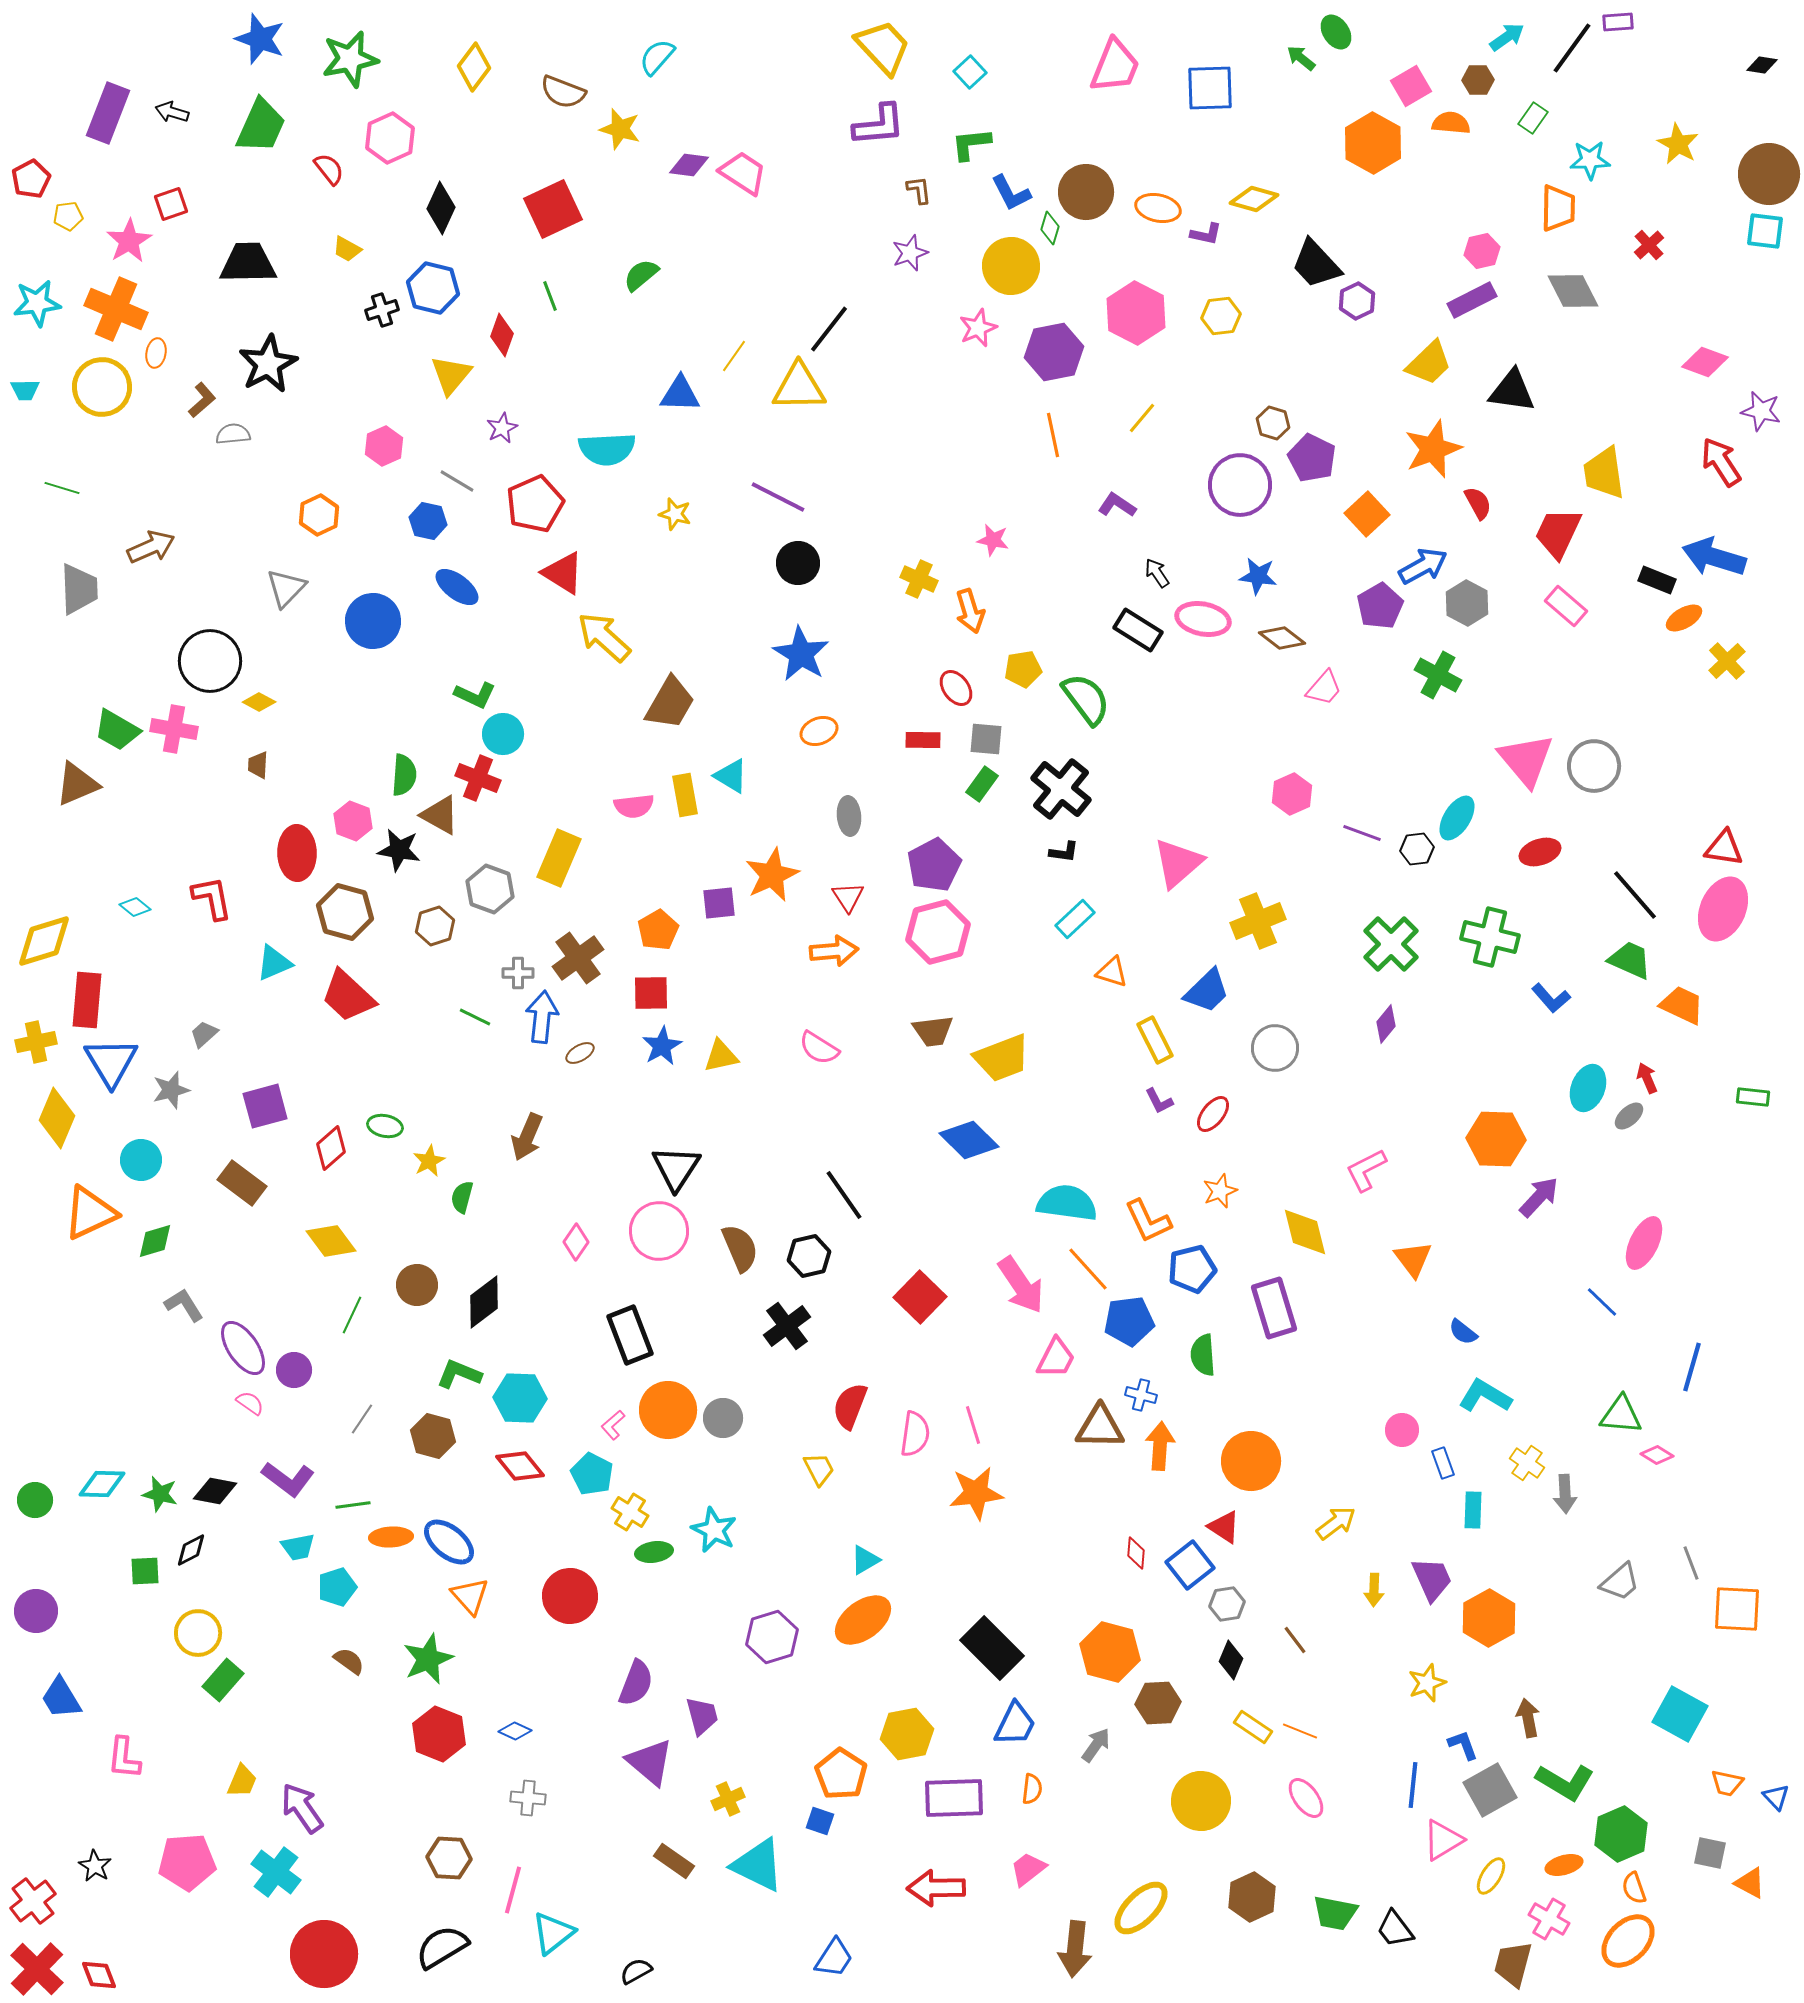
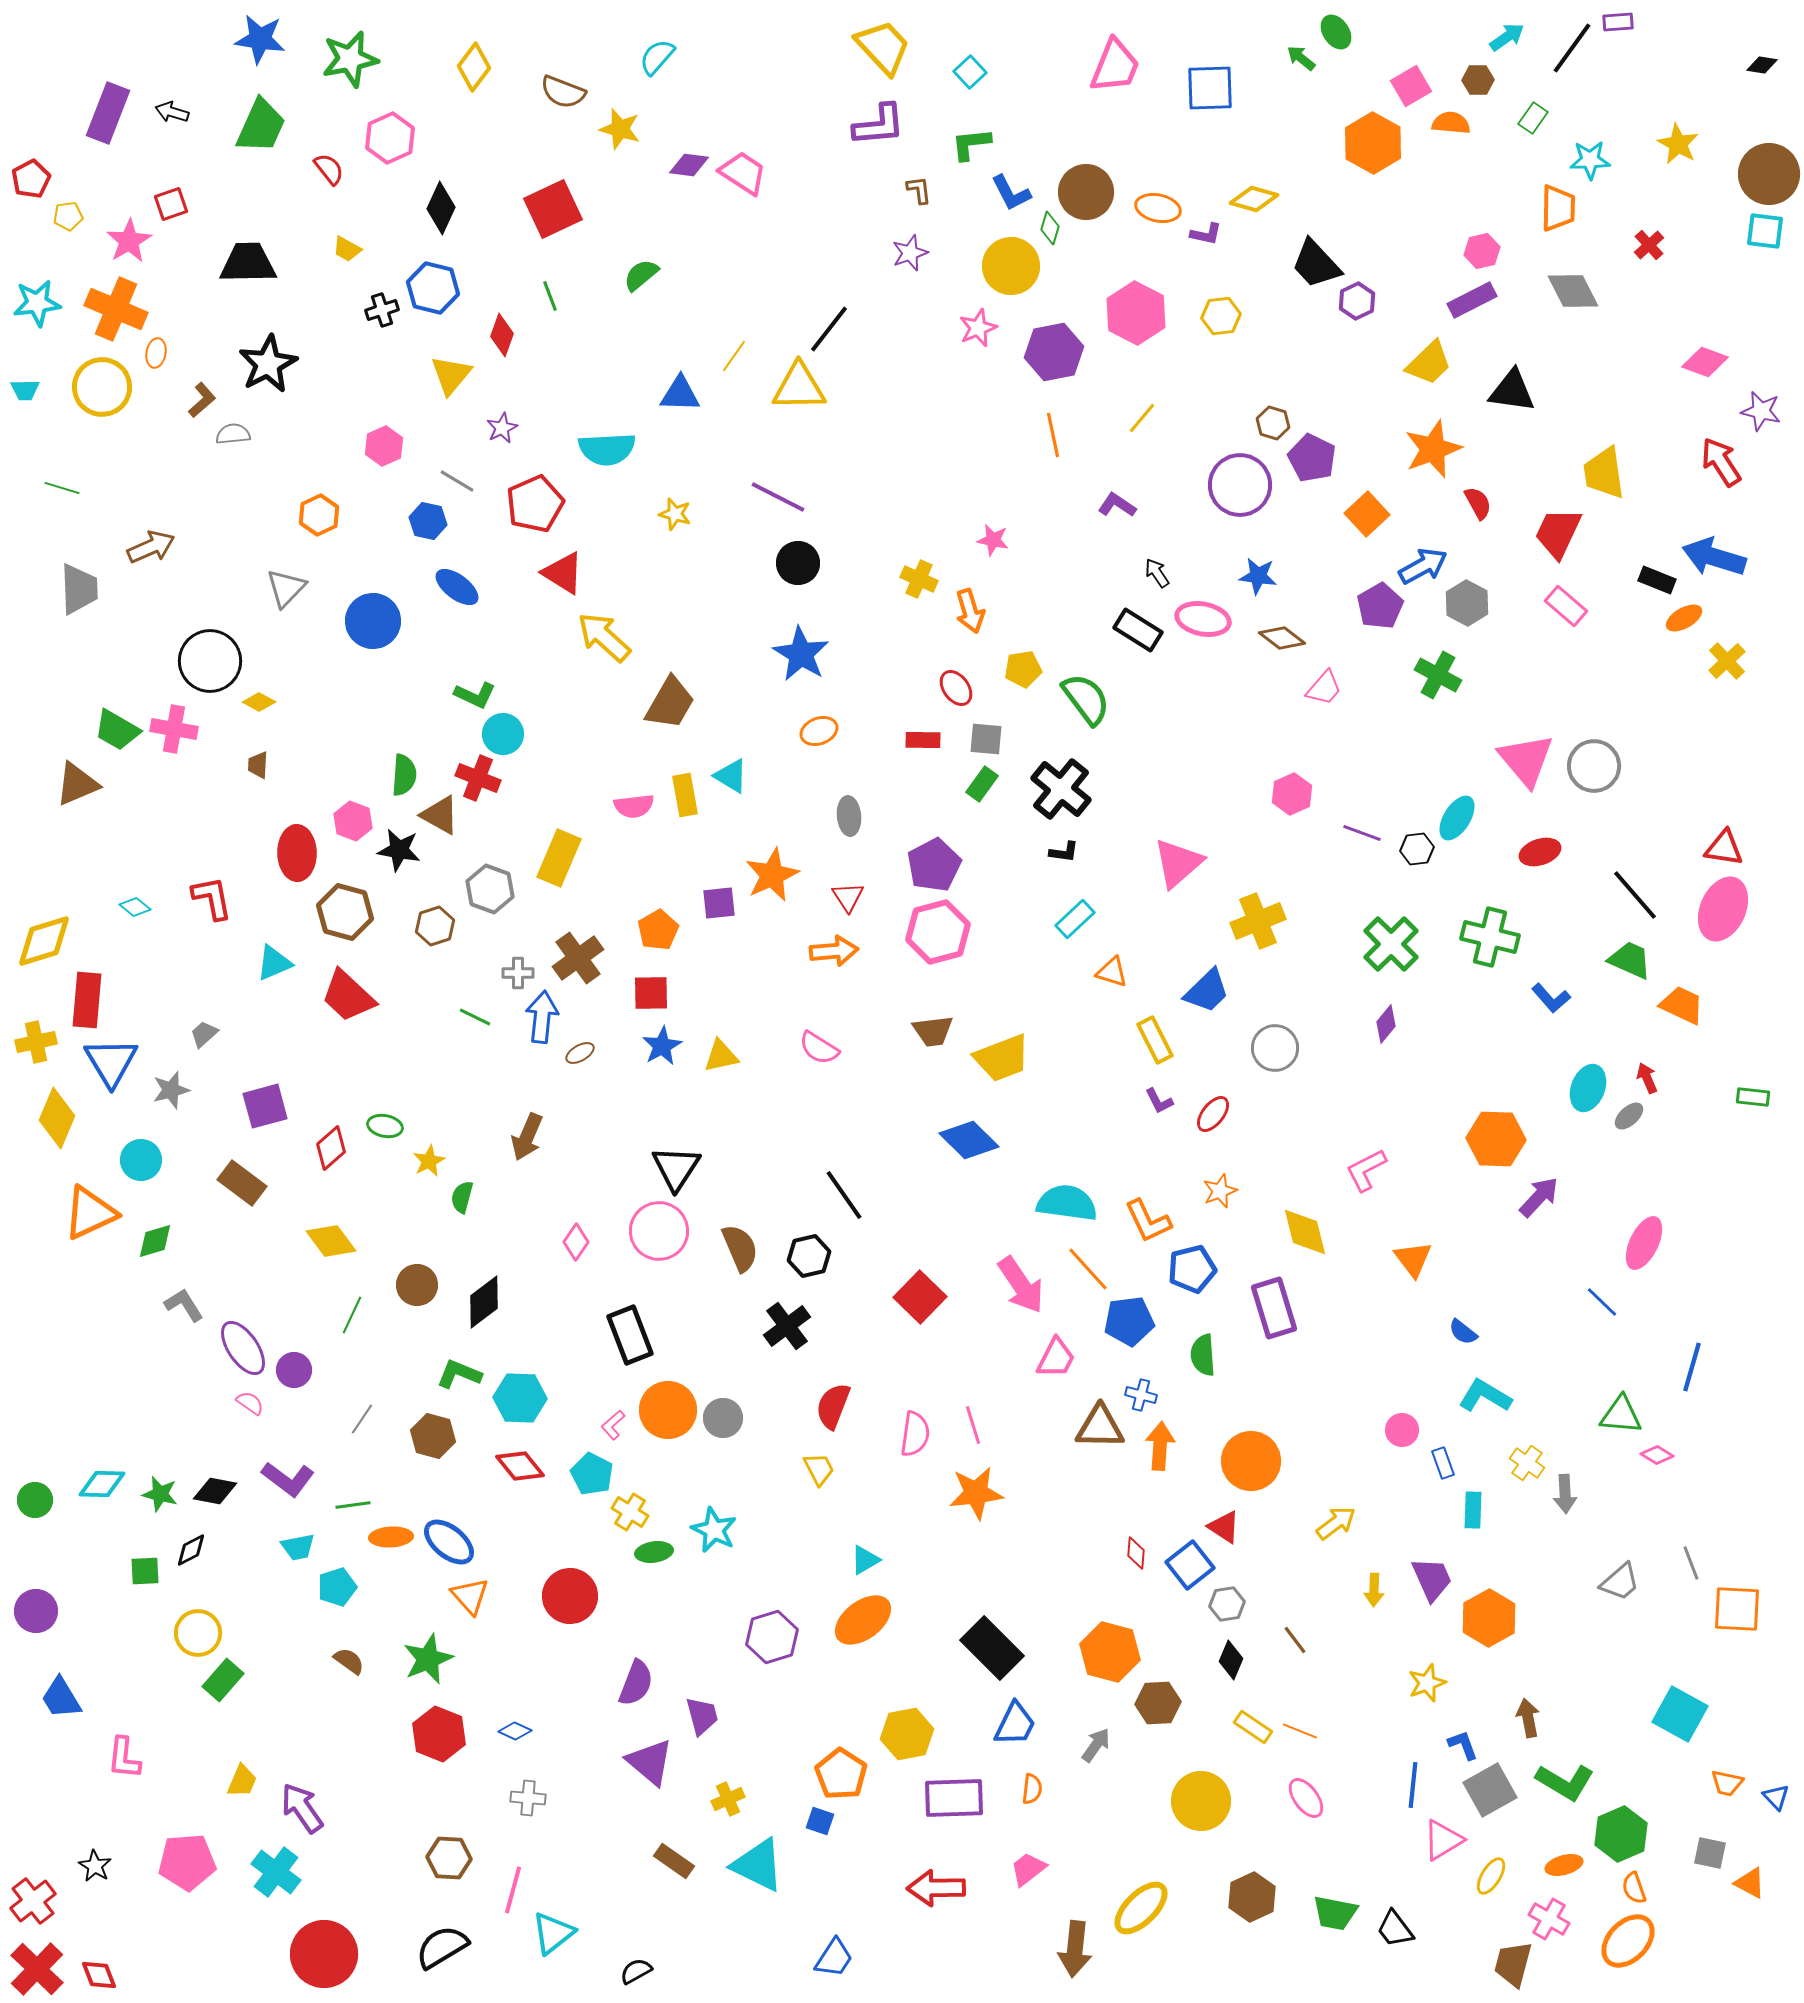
blue star at (260, 39): rotated 12 degrees counterclockwise
red semicircle at (850, 1406): moved 17 px left
